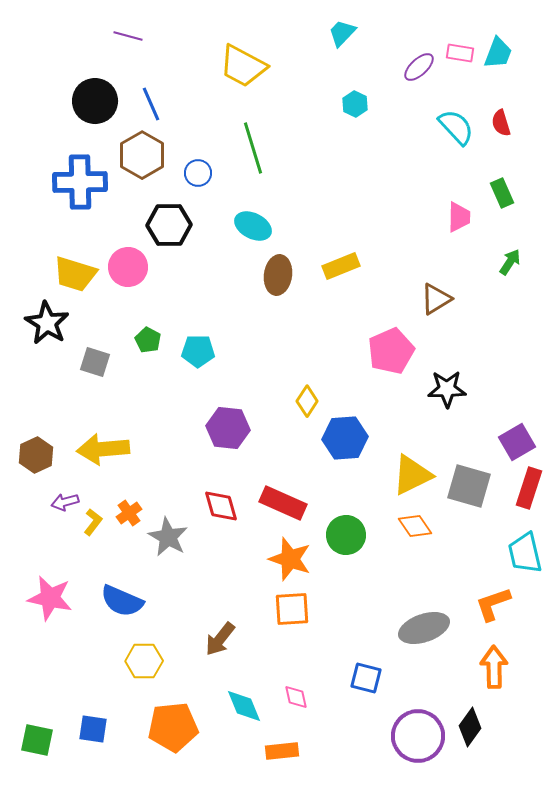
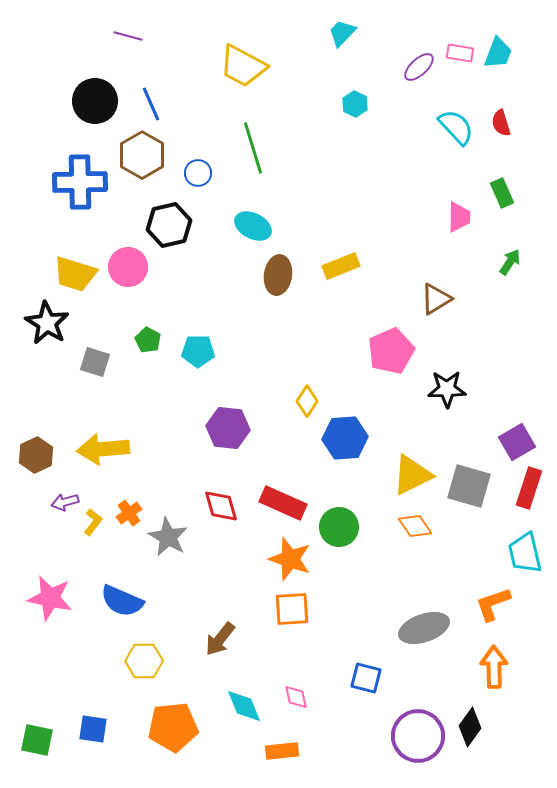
black hexagon at (169, 225): rotated 12 degrees counterclockwise
green circle at (346, 535): moved 7 px left, 8 px up
